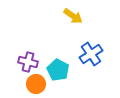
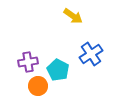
purple cross: rotated 24 degrees counterclockwise
orange circle: moved 2 px right, 2 px down
